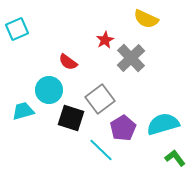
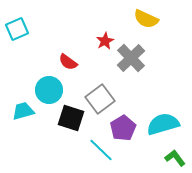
red star: moved 1 px down
